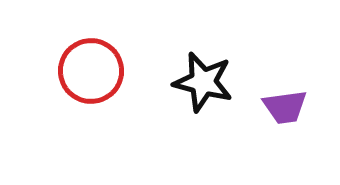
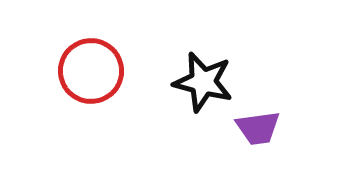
purple trapezoid: moved 27 px left, 21 px down
